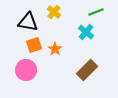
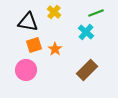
green line: moved 1 px down
